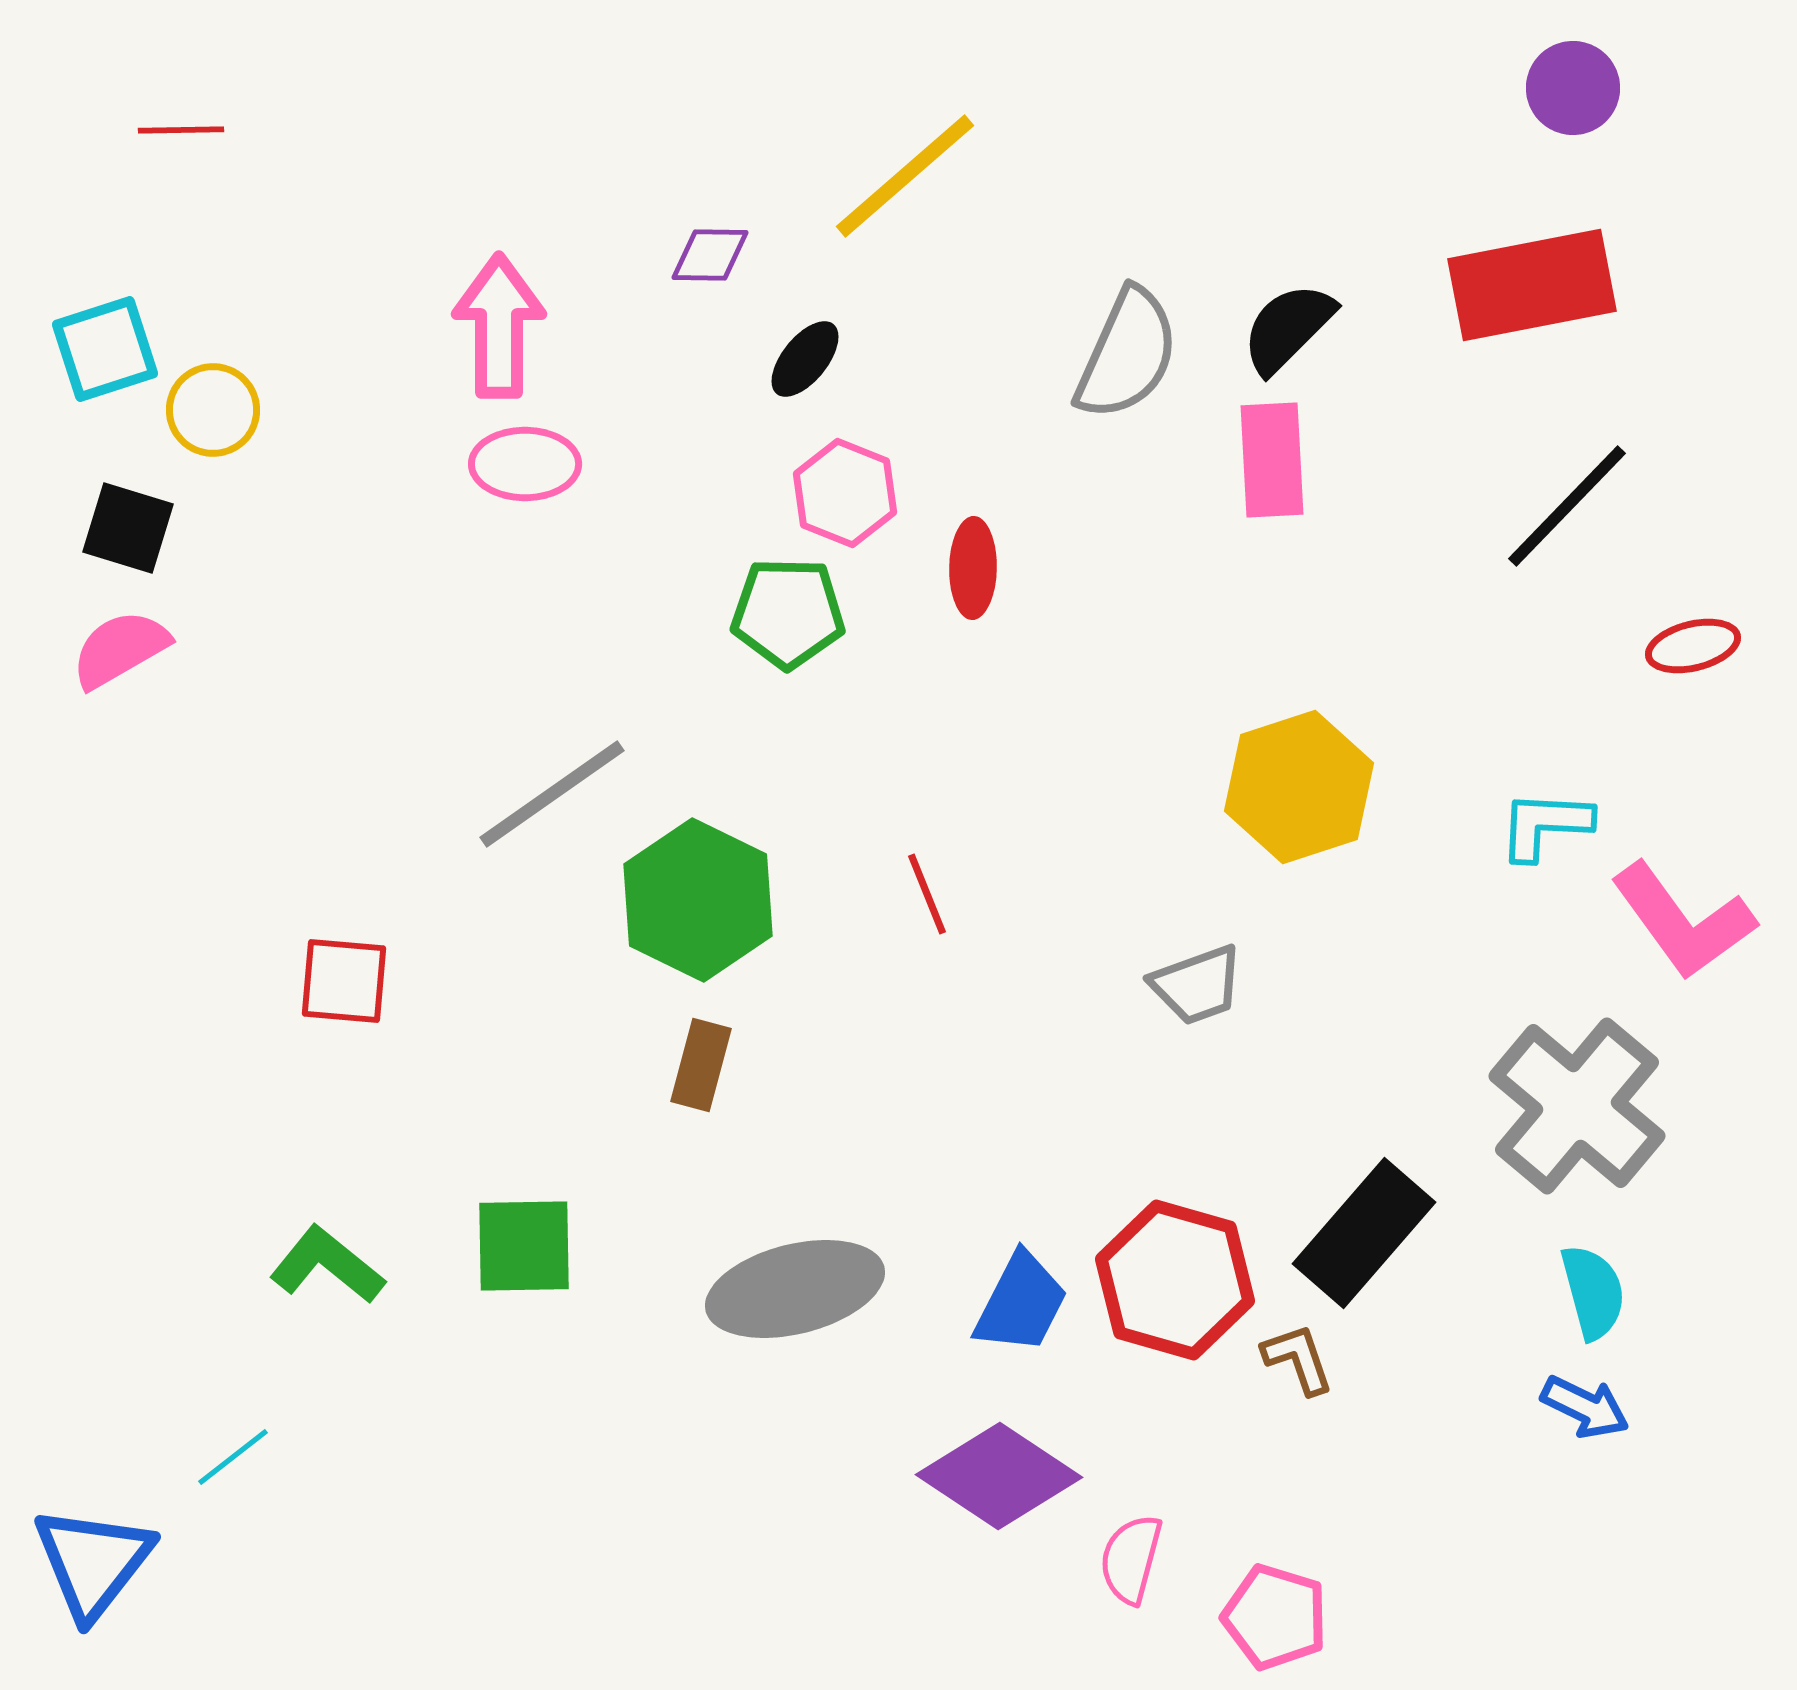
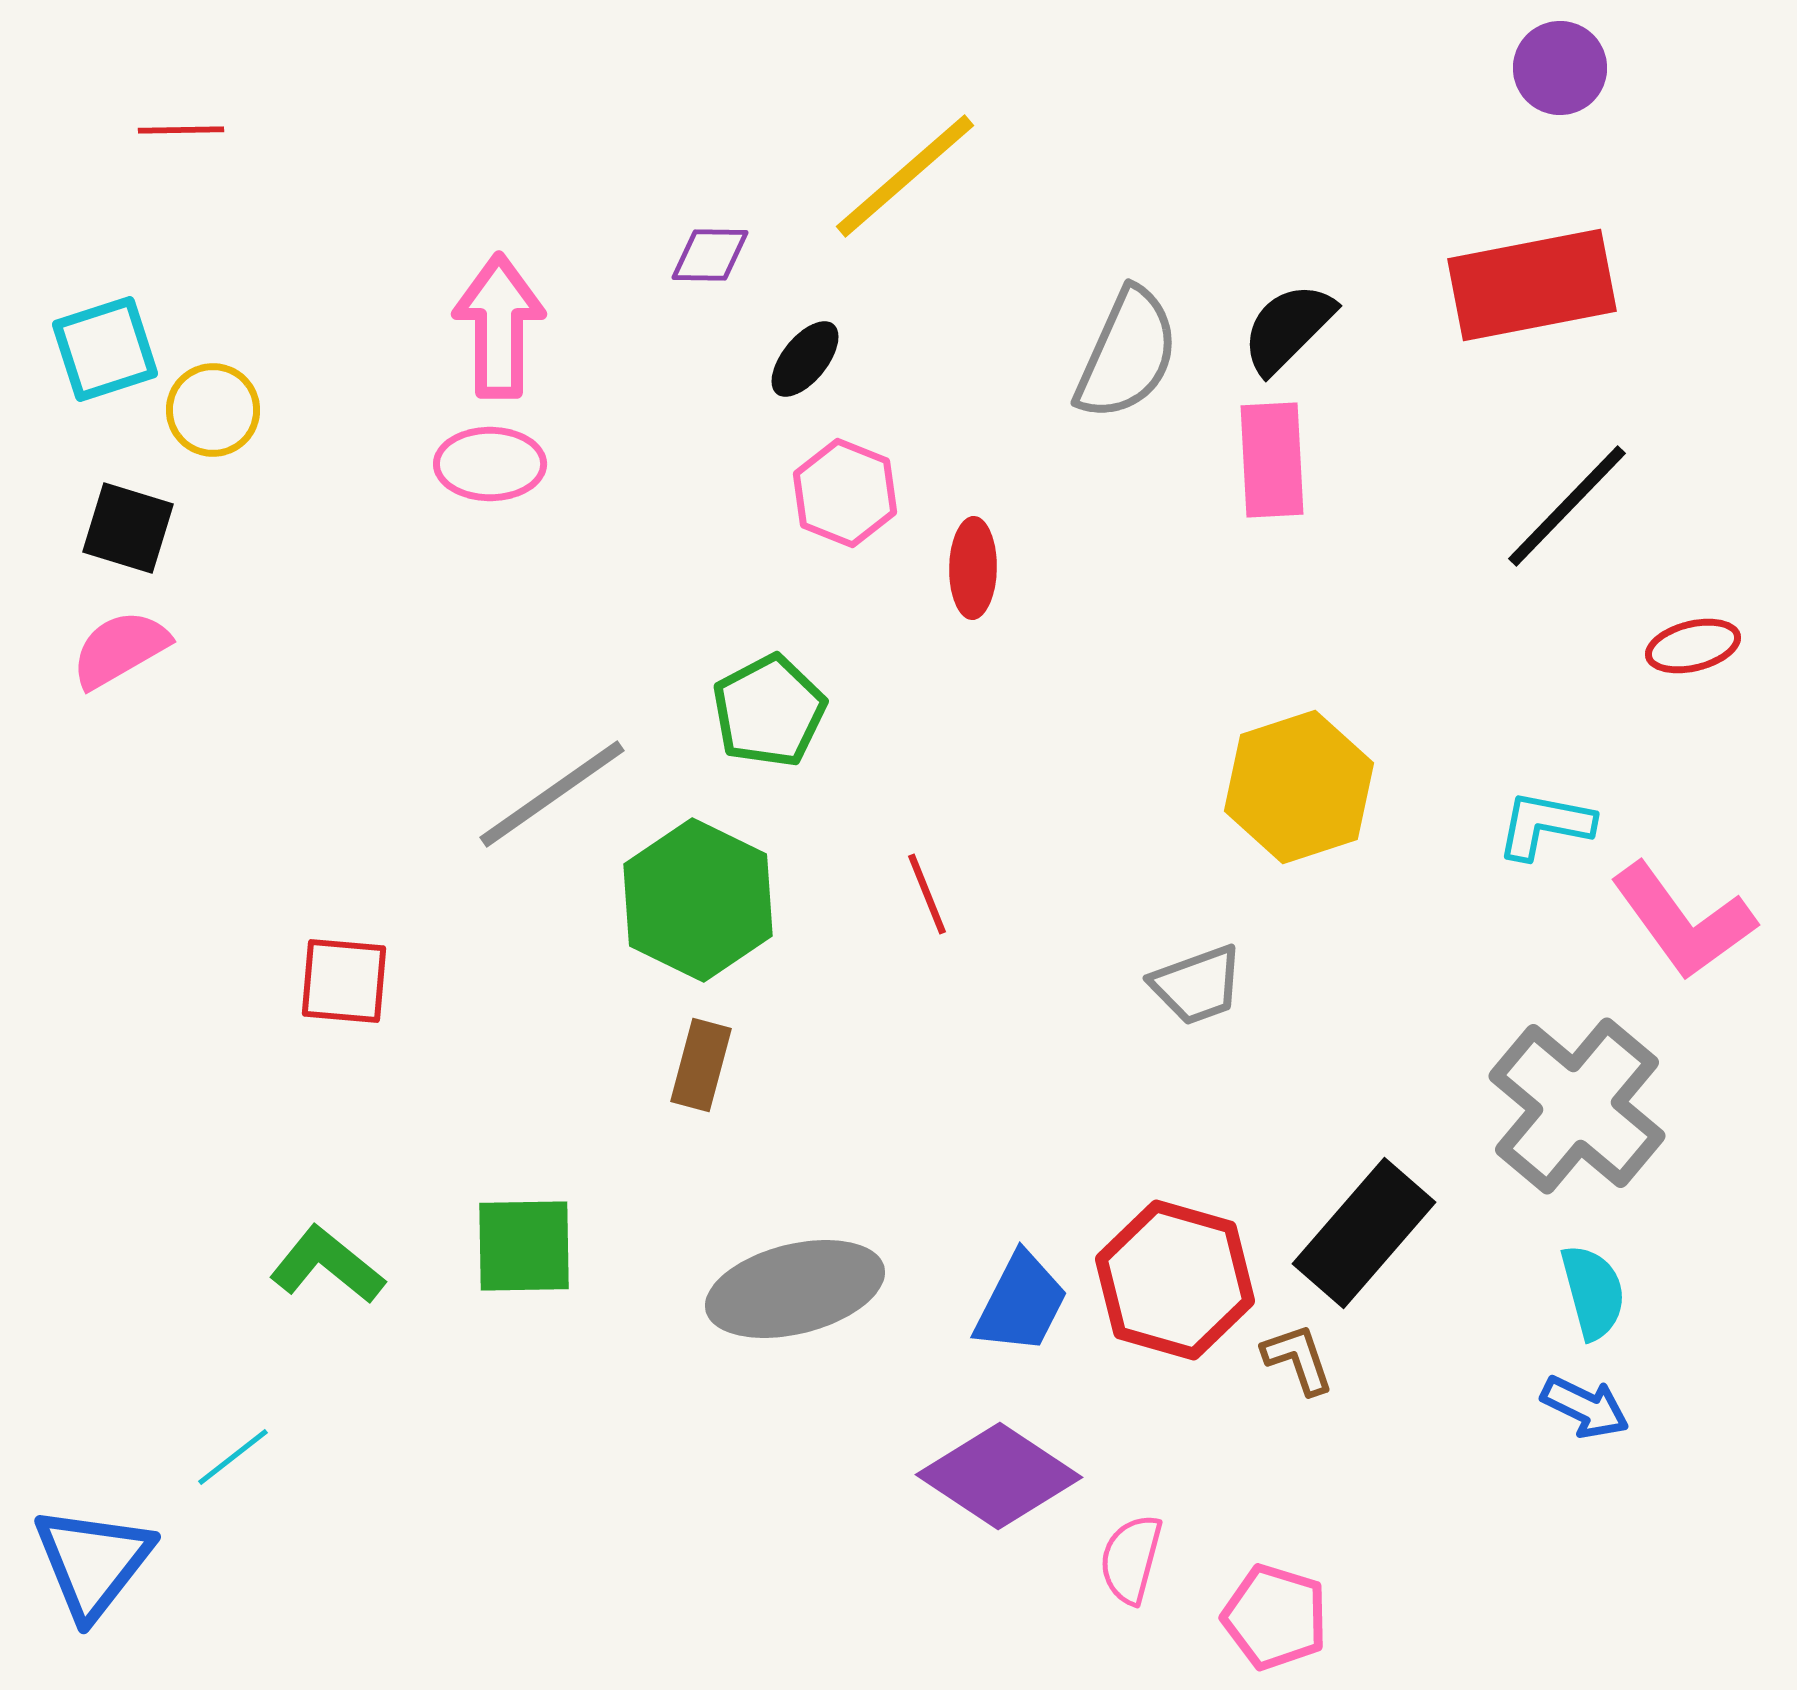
purple circle at (1573, 88): moved 13 px left, 20 px up
pink ellipse at (525, 464): moved 35 px left
green pentagon at (788, 613): moved 19 px left, 98 px down; rotated 29 degrees counterclockwise
cyan L-shape at (1545, 825): rotated 8 degrees clockwise
